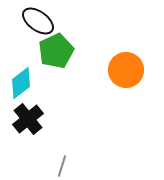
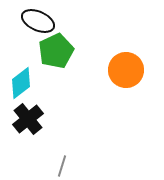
black ellipse: rotated 12 degrees counterclockwise
